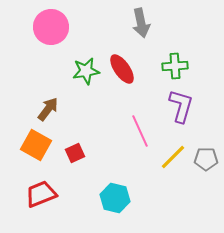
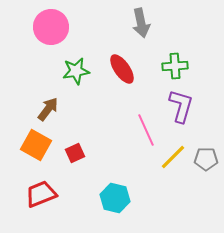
green star: moved 10 px left
pink line: moved 6 px right, 1 px up
